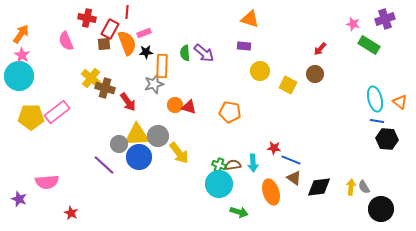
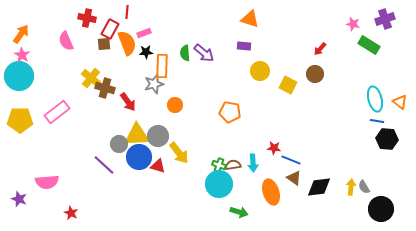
red triangle at (189, 107): moved 31 px left, 59 px down
yellow pentagon at (31, 117): moved 11 px left, 3 px down
